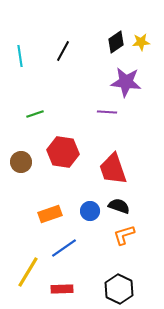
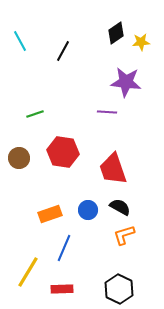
black diamond: moved 9 px up
cyan line: moved 15 px up; rotated 20 degrees counterclockwise
brown circle: moved 2 px left, 4 px up
black semicircle: moved 1 px right, 1 px down; rotated 10 degrees clockwise
blue circle: moved 2 px left, 1 px up
blue line: rotated 32 degrees counterclockwise
